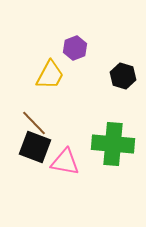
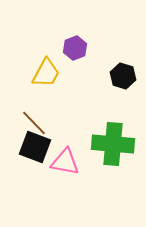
yellow trapezoid: moved 4 px left, 2 px up
